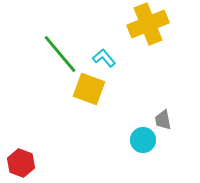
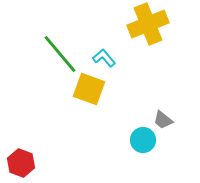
gray trapezoid: rotated 40 degrees counterclockwise
